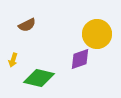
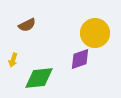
yellow circle: moved 2 px left, 1 px up
green diamond: rotated 20 degrees counterclockwise
